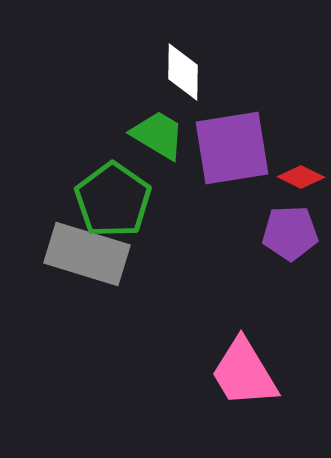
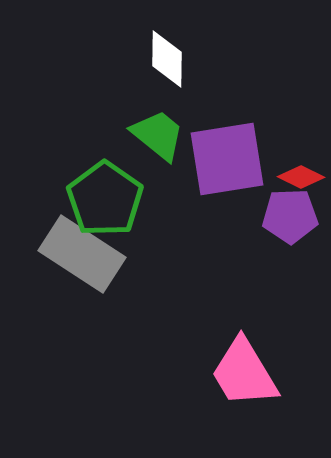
white diamond: moved 16 px left, 13 px up
green trapezoid: rotated 8 degrees clockwise
purple square: moved 5 px left, 11 px down
green pentagon: moved 8 px left, 1 px up
purple pentagon: moved 17 px up
gray rectangle: moved 5 px left; rotated 16 degrees clockwise
